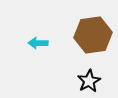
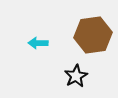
black star: moved 13 px left, 5 px up
